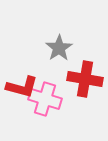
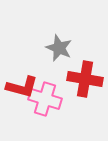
gray star: rotated 16 degrees counterclockwise
